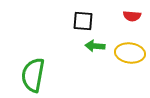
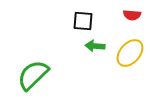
red semicircle: moved 1 px up
yellow ellipse: rotated 56 degrees counterclockwise
green semicircle: rotated 36 degrees clockwise
